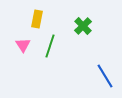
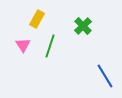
yellow rectangle: rotated 18 degrees clockwise
